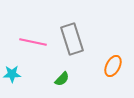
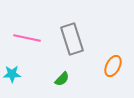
pink line: moved 6 px left, 4 px up
